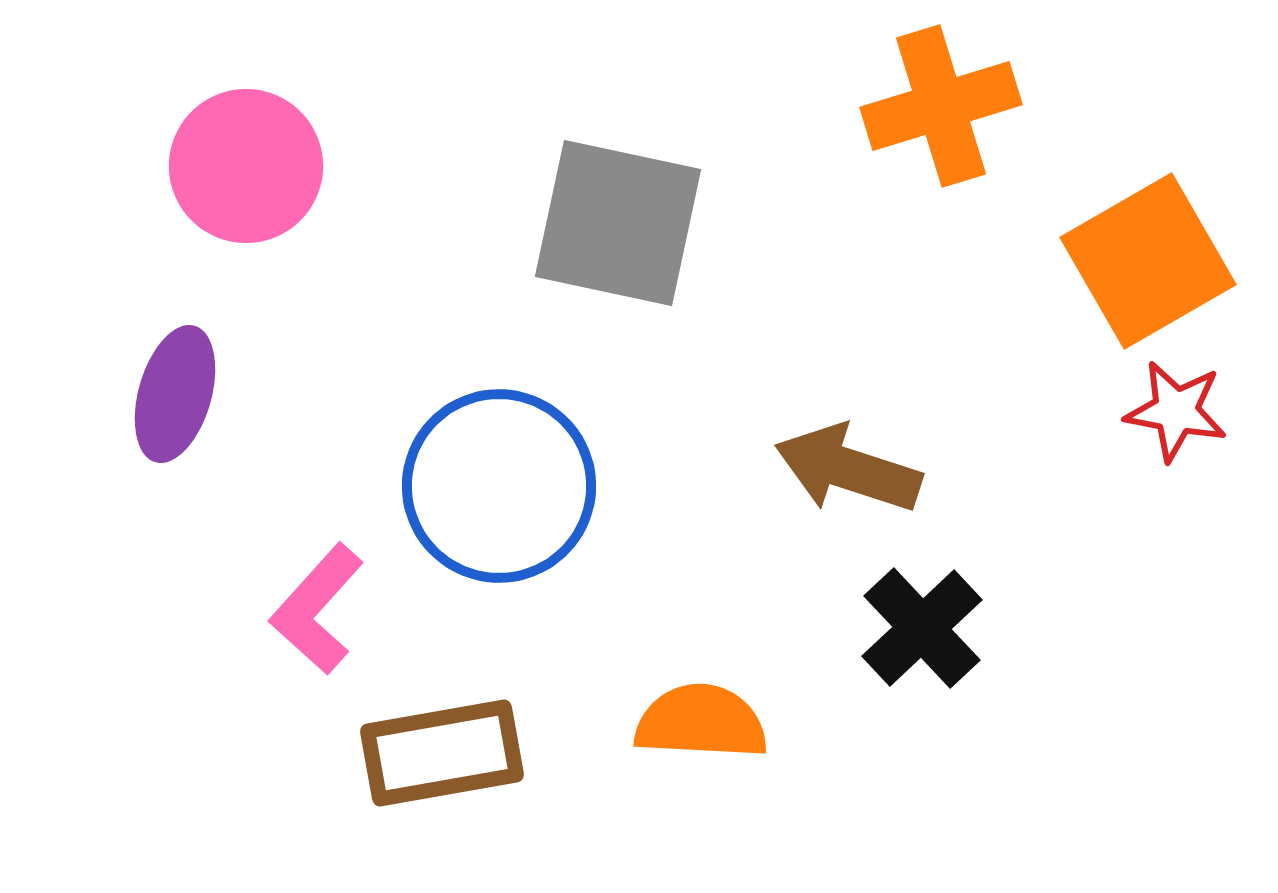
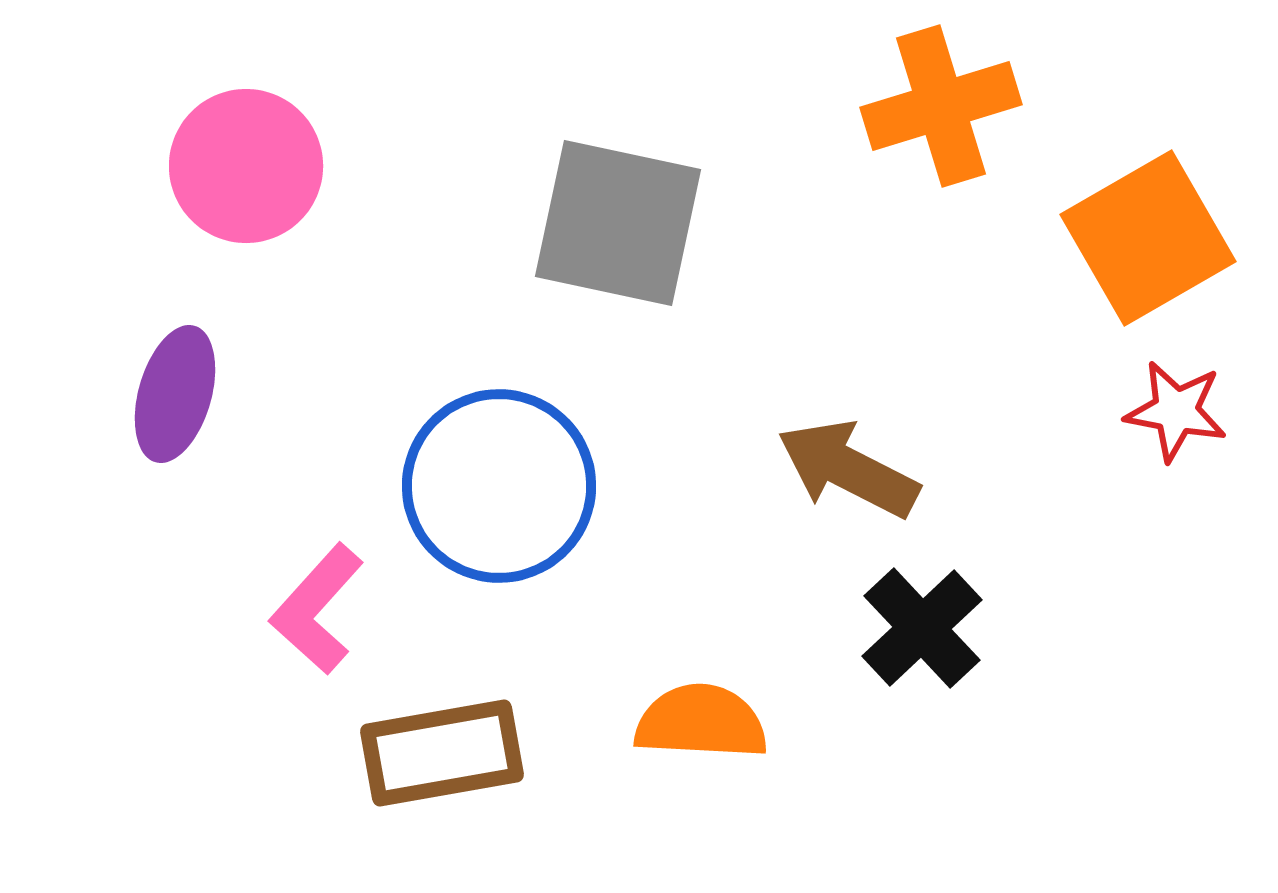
orange square: moved 23 px up
brown arrow: rotated 9 degrees clockwise
